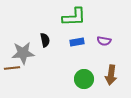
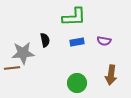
green circle: moved 7 px left, 4 px down
